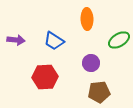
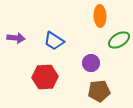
orange ellipse: moved 13 px right, 3 px up
purple arrow: moved 2 px up
brown pentagon: moved 1 px up
